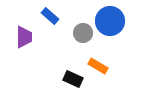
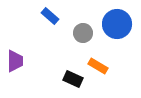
blue circle: moved 7 px right, 3 px down
purple trapezoid: moved 9 px left, 24 px down
